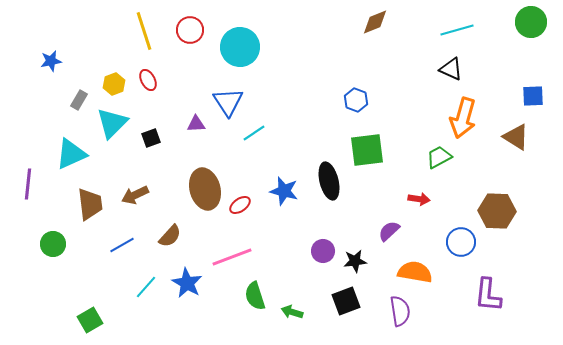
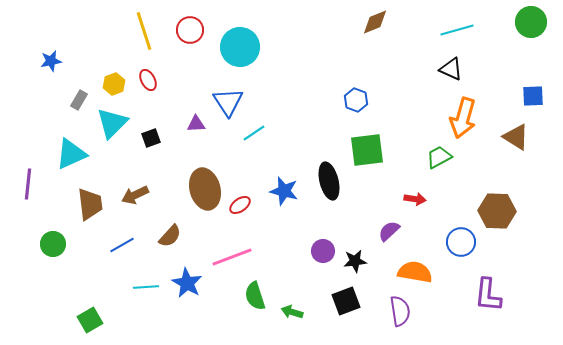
red arrow at (419, 199): moved 4 px left
cyan line at (146, 287): rotated 45 degrees clockwise
